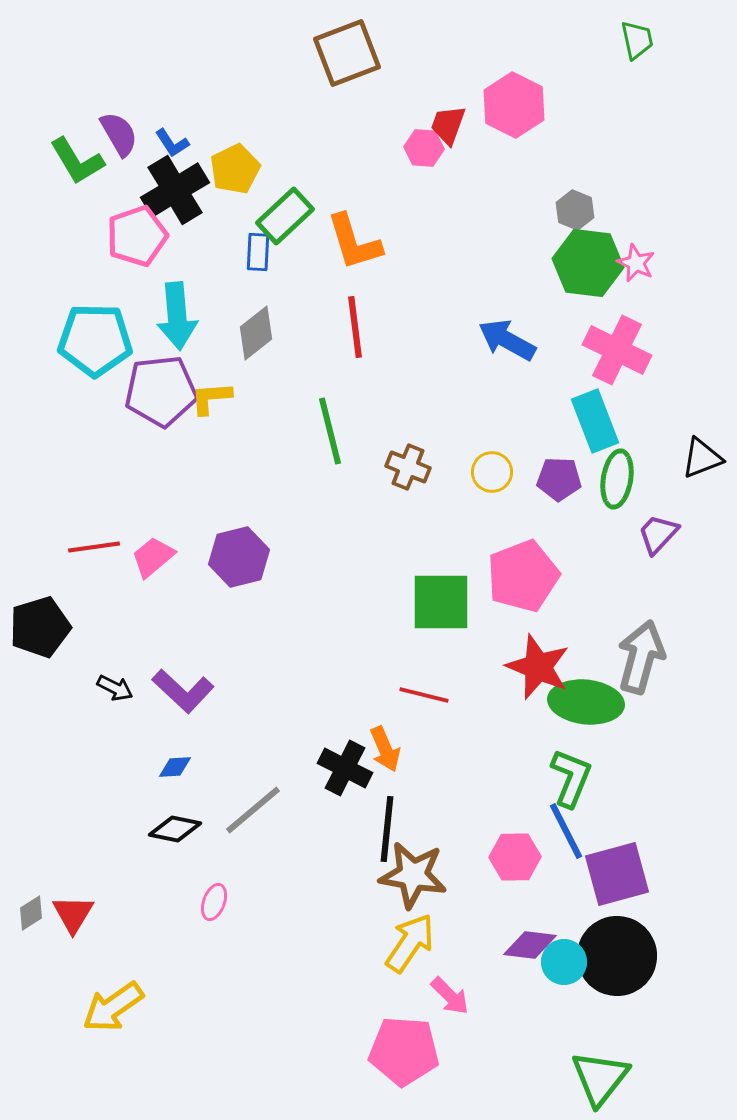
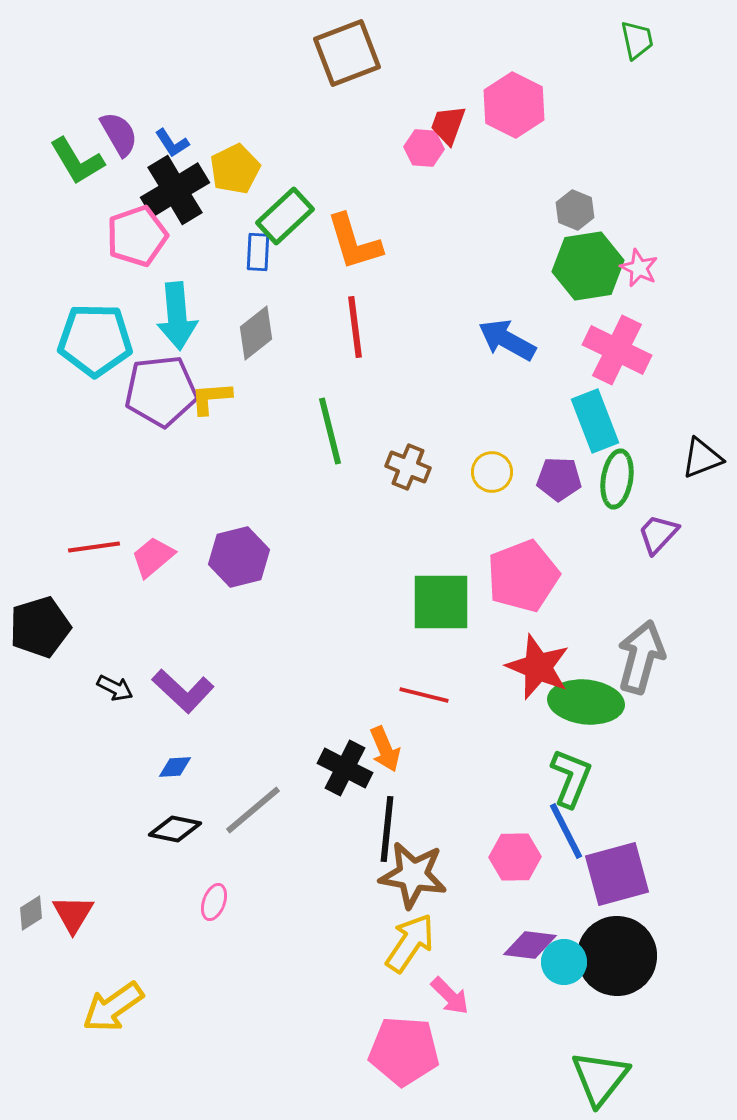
green hexagon at (588, 263): moved 3 px down; rotated 16 degrees counterclockwise
pink star at (636, 263): moved 3 px right, 5 px down
